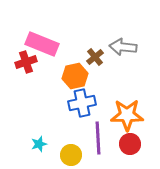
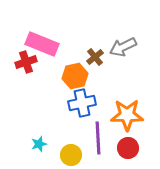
gray arrow: rotated 32 degrees counterclockwise
red circle: moved 2 px left, 4 px down
